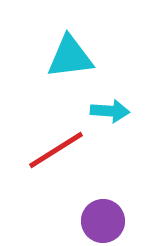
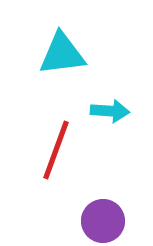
cyan triangle: moved 8 px left, 3 px up
red line: rotated 38 degrees counterclockwise
